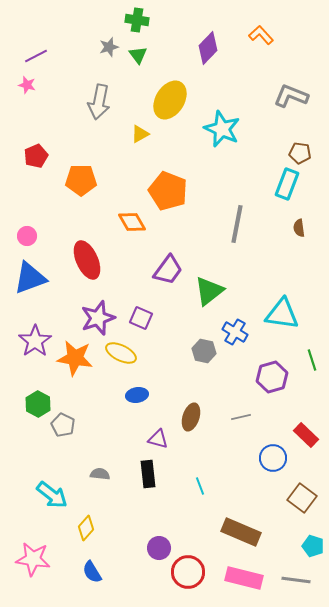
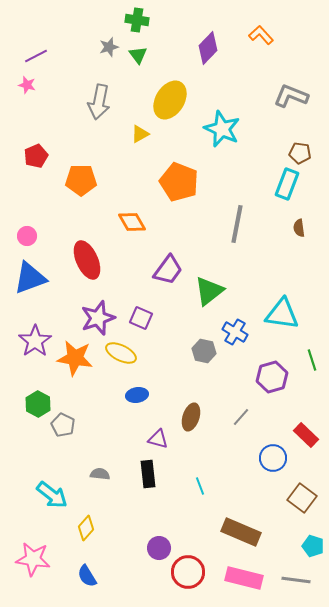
orange pentagon at (168, 191): moved 11 px right, 9 px up
gray line at (241, 417): rotated 36 degrees counterclockwise
blue semicircle at (92, 572): moved 5 px left, 4 px down
